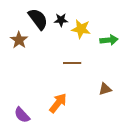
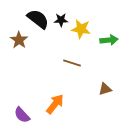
black semicircle: rotated 15 degrees counterclockwise
brown line: rotated 18 degrees clockwise
orange arrow: moved 3 px left, 1 px down
